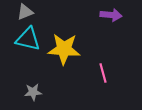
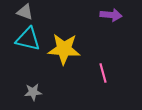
gray triangle: rotated 42 degrees clockwise
